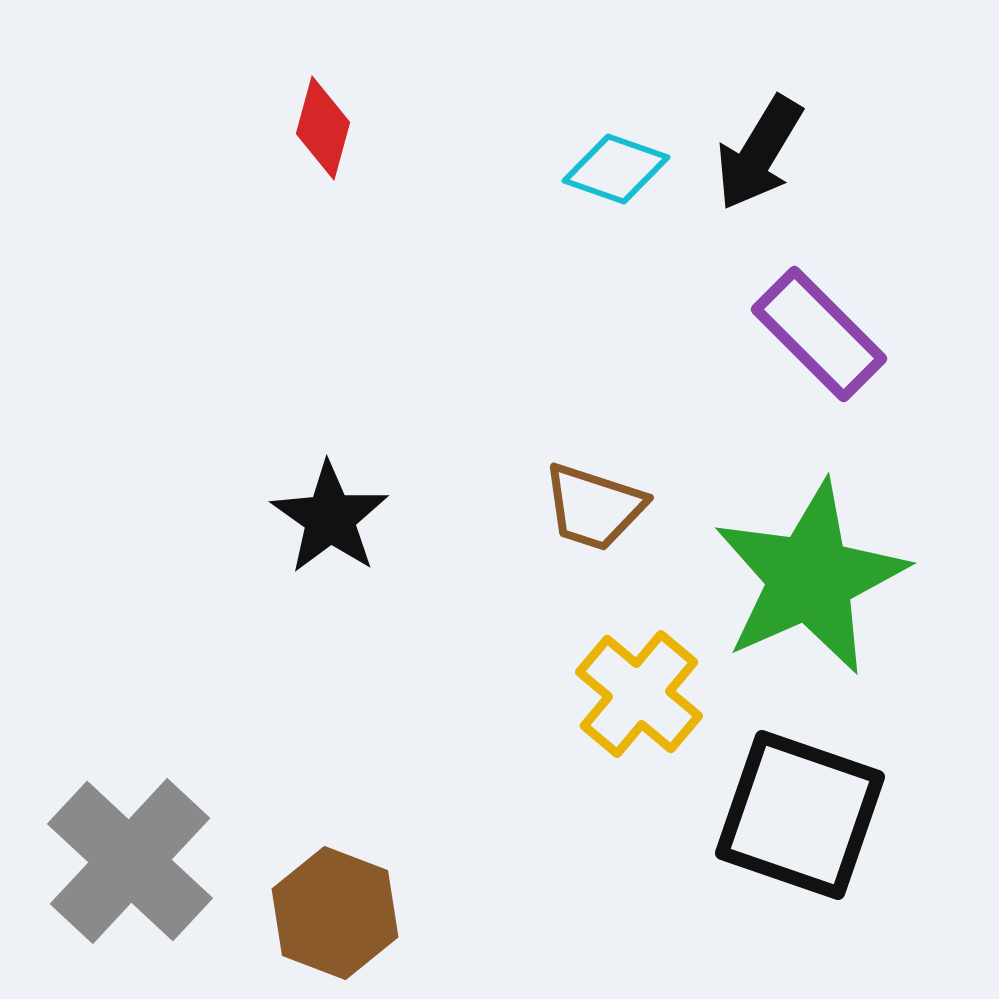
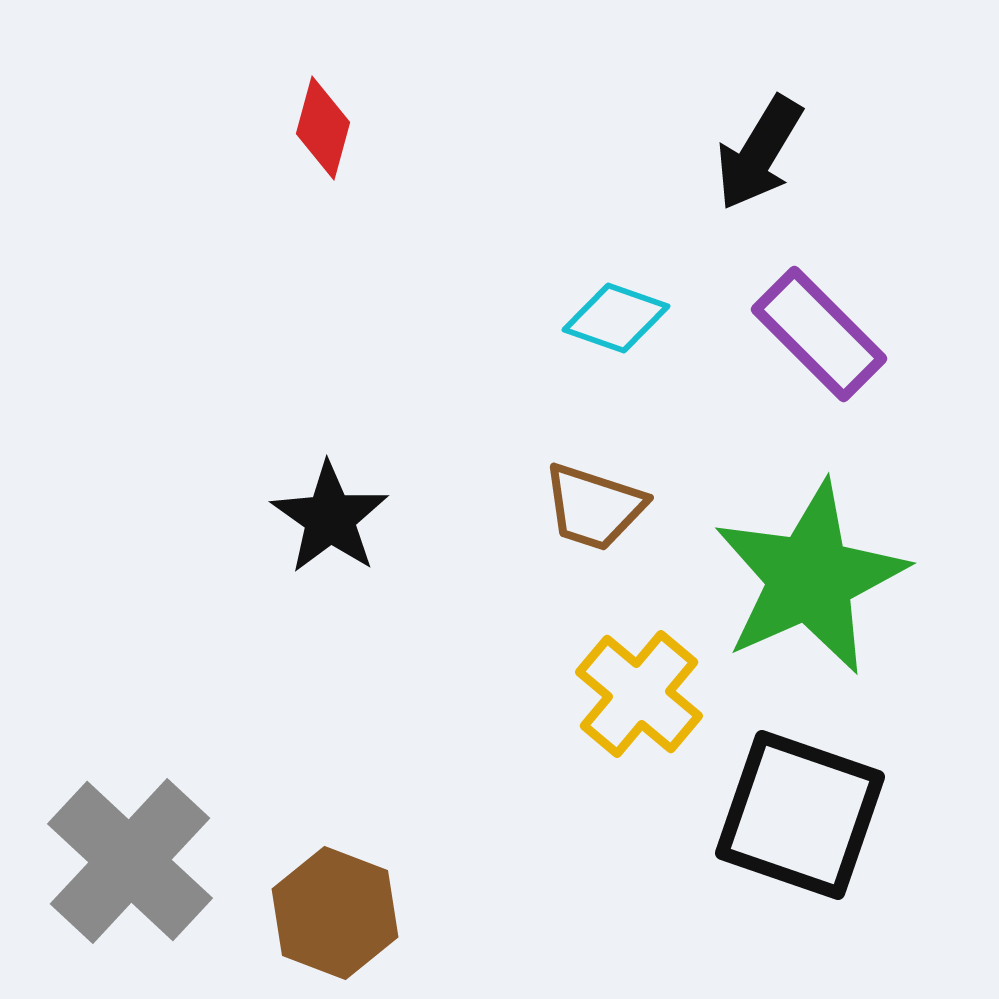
cyan diamond: moved 149 px down
